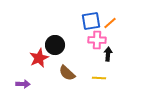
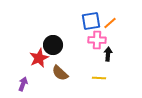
black circle: moved 2 px left
brown semicircle: moved 7 px left
purple arrow: rotated 72 degrees counterclockwise
